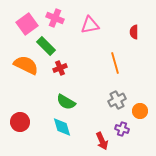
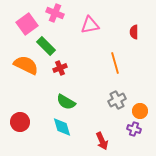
pink cross: moved 5 px up
purple cross: moved 12 px right
